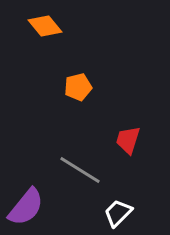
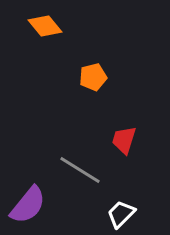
orange pentagon: moved 15 px right, 10 px up
red trapezoid: moved 4 px left
purple semicircle: moved 2 px right, 2 px up
white trapezoid: moved 3 px right, 1 px down
